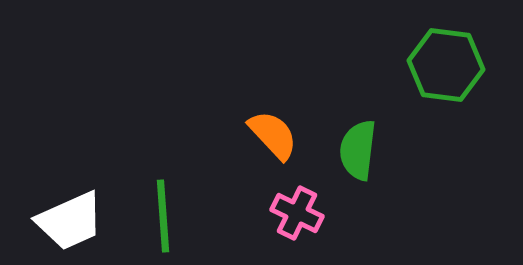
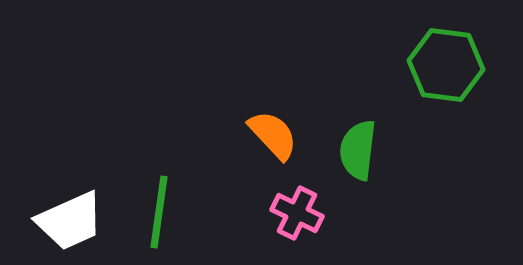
green line: moved 4 px left, 4 px up; rotated 12 degrees clockwise
